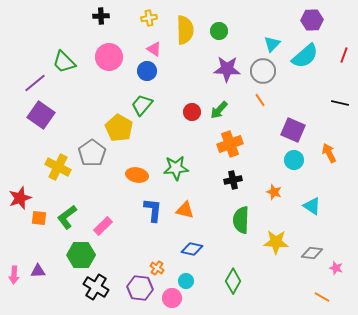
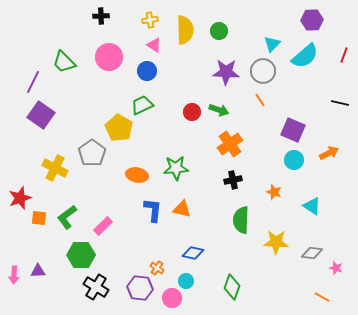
yellow cross at (149, 18): moved 1 px right, 2 px down
pink triangle at (154, 49): moved 4 px up
purple star at (227, 69): moved 1 px left, 3 px down
purple line at (35, 83): moved 2 px left, 1 px up; rotated 25 degrees counterclockwise
green trapezoid at (142, 105): rotated 25 degrees clockwise
green arrow at (219, 110): rotated 114 degrees counterclockwise
orange cross at (230, 144): rotated 15 degrees counterclockwise
orange arrow at (329, 153): rotated 90 degrees clockwise
yellow cross at (58, 167): moved 3 px left, 1 px down
orange triangle at (185, 210): moved 3 px left, 1 px up
blue diamond at (192, 249): moved 1 px right, 4 px down
green diamond at (233, 281): moved 1 px left, 6 px down; rotated 10 degrees counterclockwise
